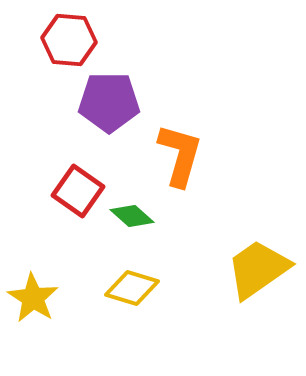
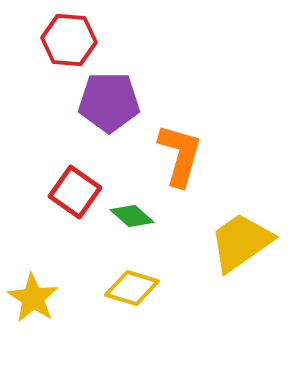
red square: moved 3 px left, 1 px down
yellow trapezoid: moved 17 px left, 27 px up
